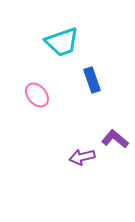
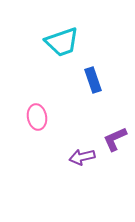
blue rectangle: moved 1 px right
pink ellipse: moved 22 px down; rotated 30 degrees clockwise
purple L-shape: rotated 64 degrees counterclockwise
